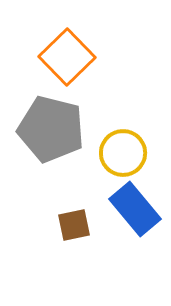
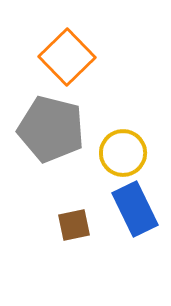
blue rectangle: rotated 14 degrees clockwise
